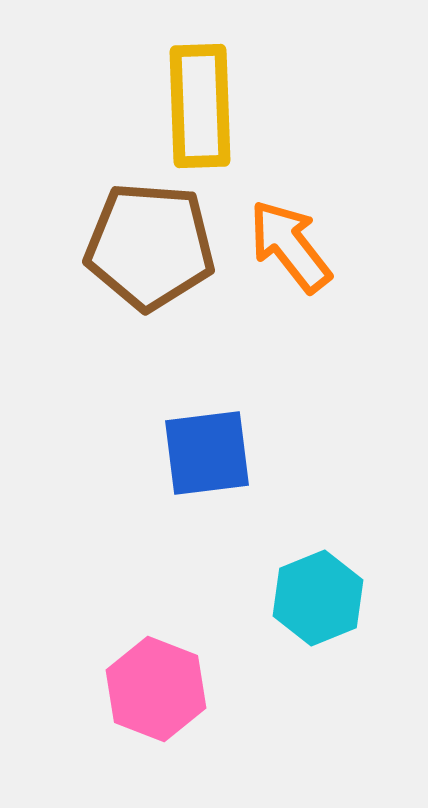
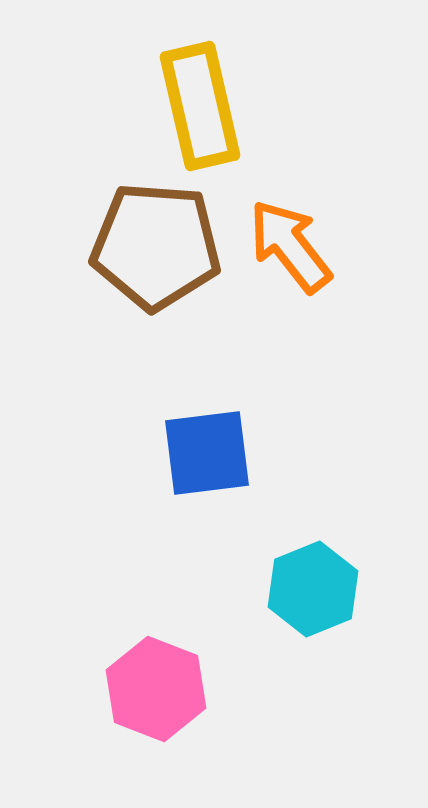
yellow rectangle: rotated 11 degrees counterclockwise
brown pentagon: moved 6 px right
cyan hexagon: moved 5 px left, 9 px up
